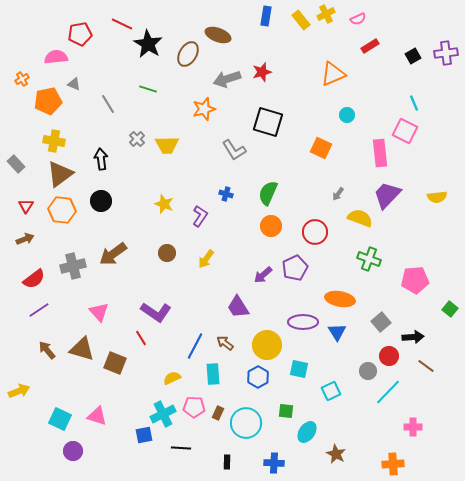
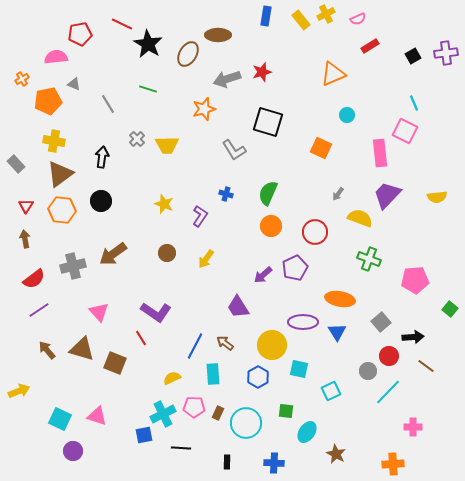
brown ellipse at (218, 35): rotated 20 degrees counterclockwise
black arrow at (101, 159): moved 1 px right, 2 px up; rotated 15 degrees clockwise
brown arrow at (25, 239): rotated 78 degrees counterclockwise
yellow circle at (267, 345): moved 5 px right
